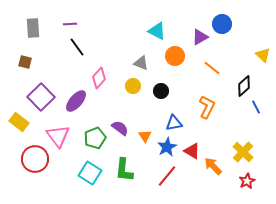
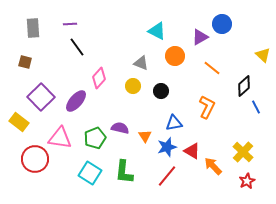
purple semicircle: rotated 24 degrees counterclockwise
pink triangle: moved 2 px right, 2 px down; rotated 45 degrees counterclockwise
blue star: rotated 12 degrees clockwise
green L-shape: moved 2 px down
